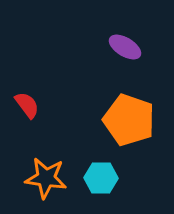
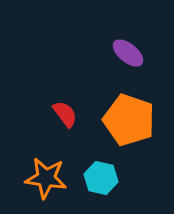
purple ellipse: moved 3 px right, 6 px down; rotated 8 degrees clockwise
red semicircle: moved 38 px right, 9 px down
cyan hexagon: rotated 12 degrees clockwise
